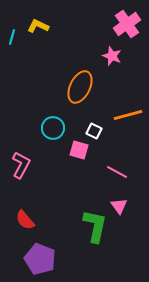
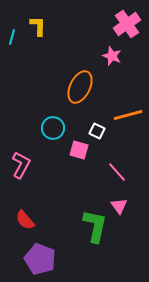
yellow L-shape: rotated 65 degrees clockwise
white square: moved 3 px right
pink line: rotated 20 degrees clockwise
